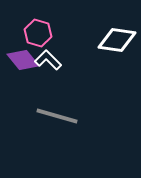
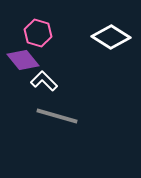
white diamond: moved 6 px left, 3 px up; rotated 24 degrees clockwise
white L-shape: moved 4 px left, 21 px down
